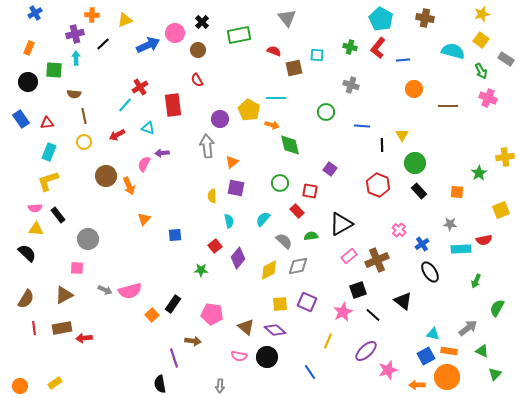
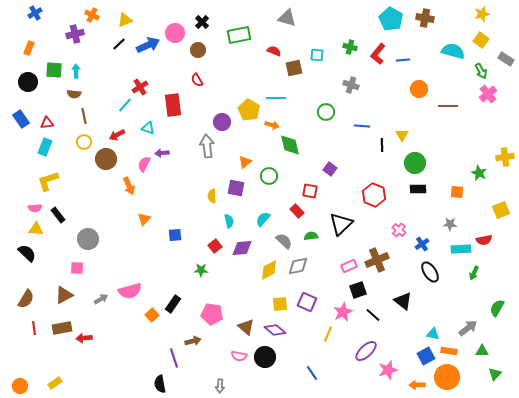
orange cross at (92, 15): rotated 24 degrees clockwise
gray triangle at (287, 18): rotated 36 degrees counterclockwise
cyan pentagon at (381, 19): moved 10 px right
black line at (103, 44): moved 16 px right
red L-shape at (378, 48): moved 6 px down
cyan arrow at (76, 58): moved 13 px down
orange circle at (414, 89): moved 5 px right
pink cross at (488, 98): moved 4 px up; rotated 30 degrees clockwise
purple circle at (220, 119): moved 2 px right, 3 px down
cyan rectangle at (49, 152): moved 4 px left, 5 px up
orange triangle at (232, 162): moved 13 px right
green star at (479, 173): rotated 14 degrees counterclockwise
brown circle at (106, 176): moved 17 px up
green circle at (280, 183): moved 11 px left, 7 px up
red hexagon at (378, 185): moved 4 px left, 10 px down
black rectangle at (419, 191): moved 1 px left, 2 px up; rotated 49 degrees counterclockwise
black triangle at (341, 224): rotated 15 degrees counterclockwise
pink rectangle at (349, 256): moved 10 px down; rotated 14 degrees clockwise
purple diamond at (238, 258): moved 4 px right, 10 px up; rotated 45 degrees clockwise
green arrow at (476, 281): moved 2 px left, 8 px up
gray arrow at (105, 290): moved 4 px left, 9 px down; rotated 56 degrees counterclockwise
brown arrow at (193, 341): rotated 21 degrees counterclockwise
yellow line at (328, 341): moved 7 px up
green triangle at (482, 351): rotated 24 degrees counterclockwise
black circle at (267, 357): moved 2 px left
blue line at (310, 372): moved 2 px right, 1 px down
